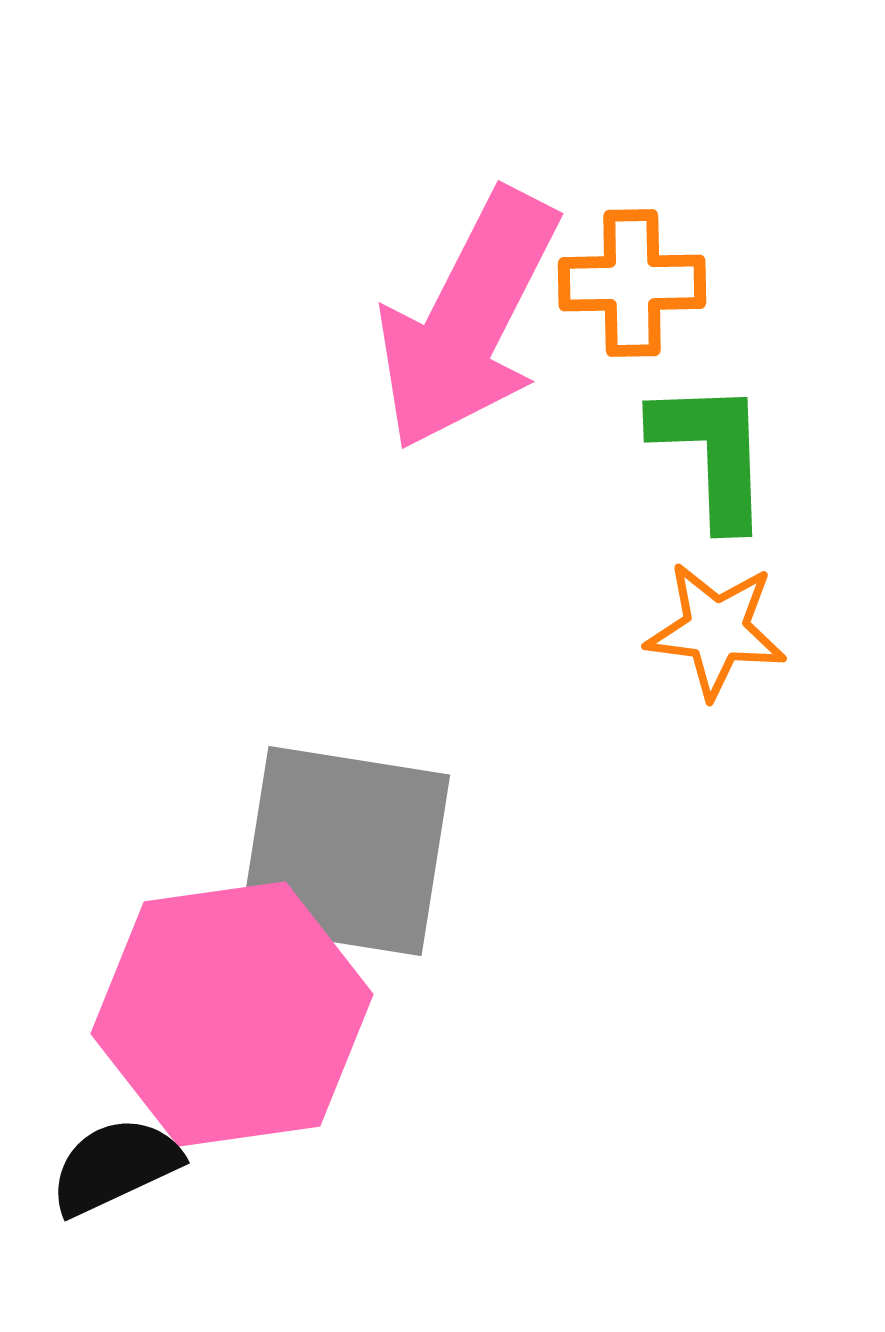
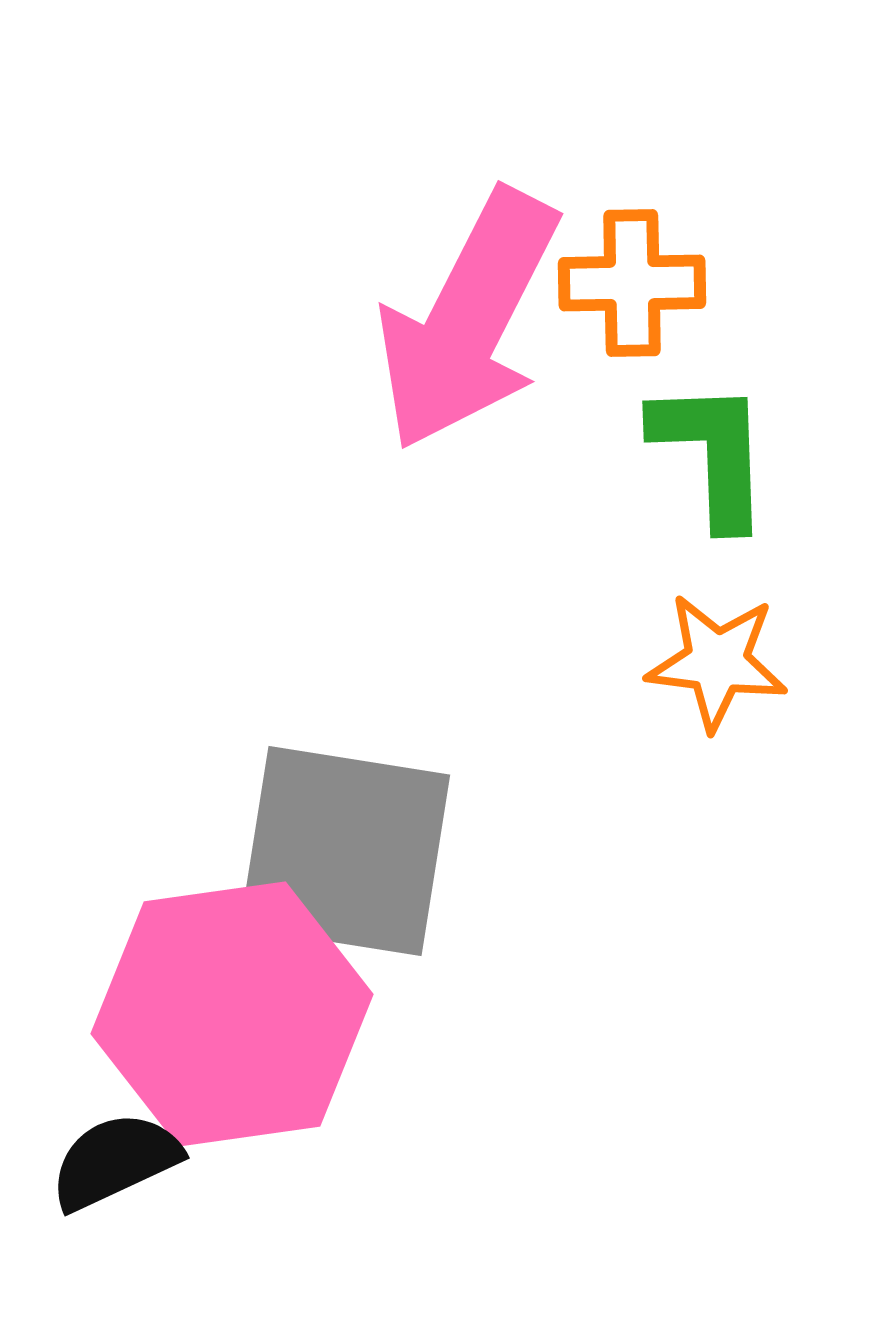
orange star: moved 1 px right, 32 px down
black semicircle: moved 5 px up
